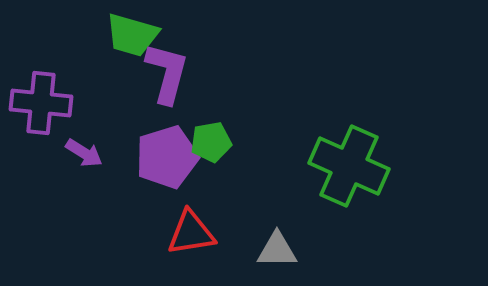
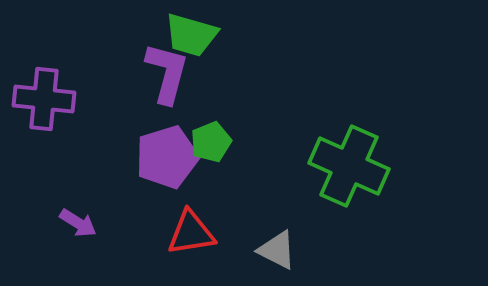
green trapezoid: moved 59 px right
purple cross: moved 3 px right, 4 px up
green pentagon: rotated 12 degrees counterclockwise
purple arrow: moved 6 px left, 70 px down
gray triangle: rotated 27 degrees clockwise
